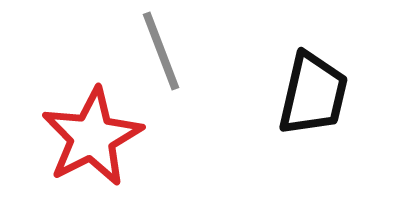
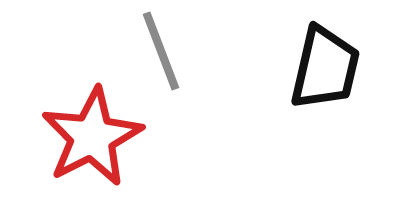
black trapezoid: moved 12 px right, 26 px up
